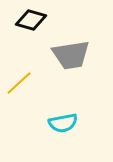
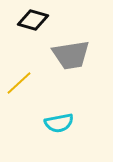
black diamond: moved 2 px right
cyan semicircle: moved 4 px left
